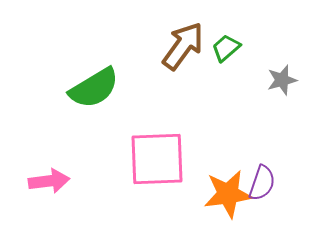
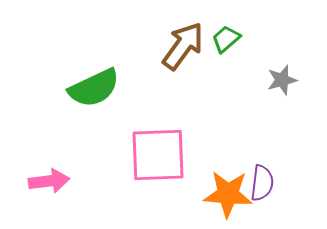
green trapezoid: moved 9 px up
green semicircle: rotated 6 degrees clockwise
pink square: moved 1 px right, 4 px up
purple semicircle: rotated 12 degrees counterclockwise
orange star: rotated 12 degrees clockwise
